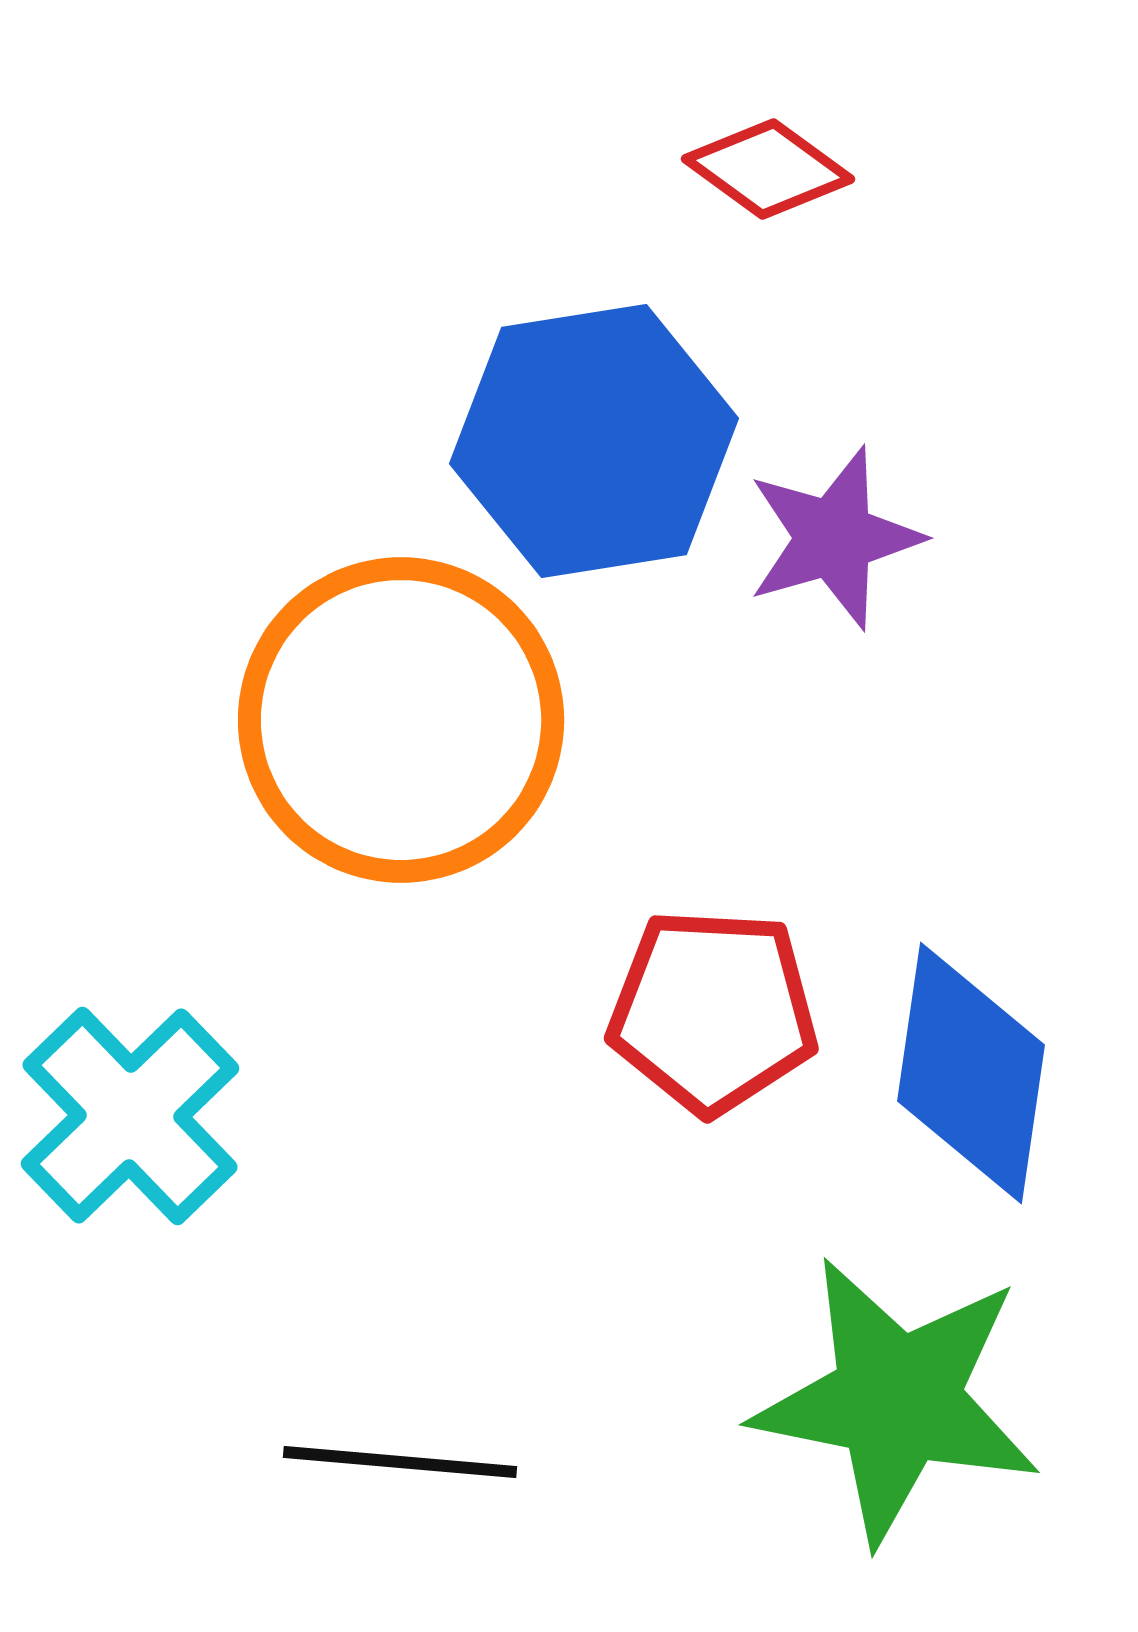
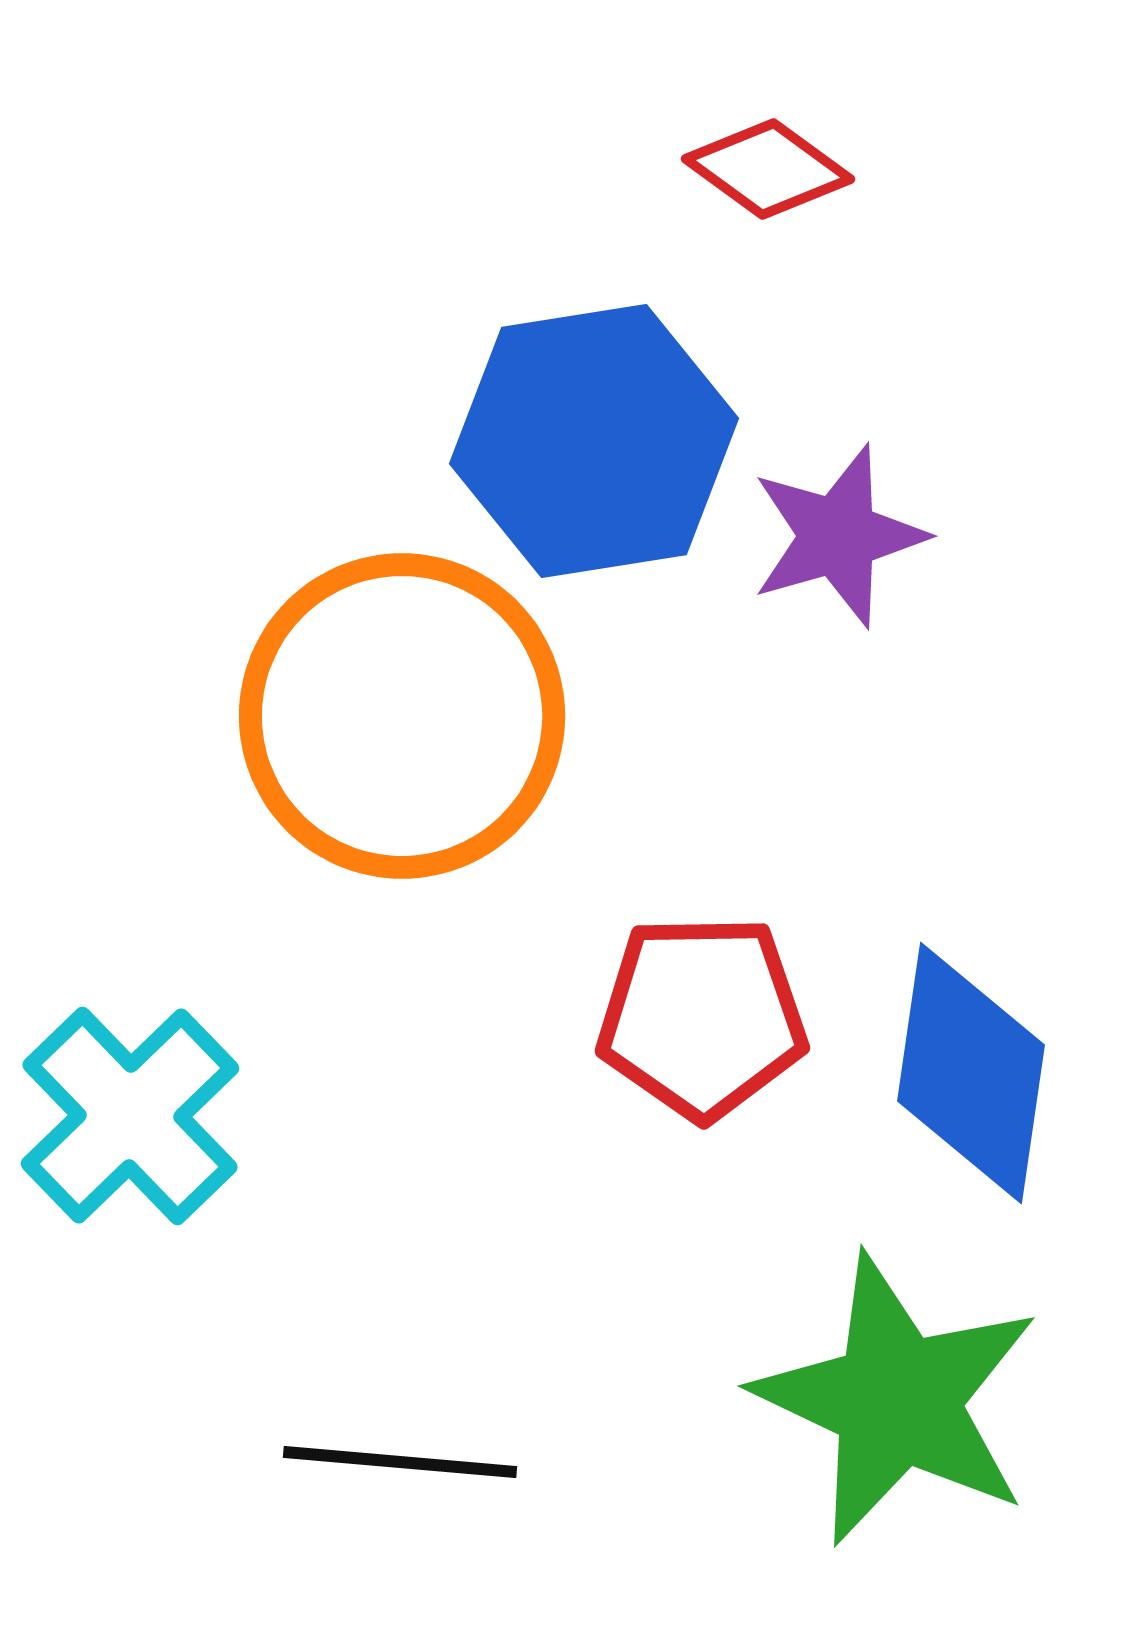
purple star: moved 4 px right, 2 px up
orange circle: moved 1 px right, 4 px up
red pentagon: moved 11 px left, 6 px down; rotated 4 degrees counterclockwise
green star: rotated 14 degrees clockwise
